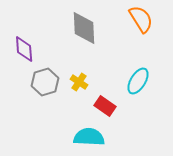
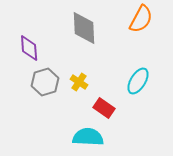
orange semicircle: rotated 60 degrees clockwise
purple diamond: moved 5 px right, 1 px up
red rectangle: moved 1 px left, 2 px down
cyan semicircle: moved 1 px left
